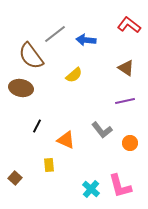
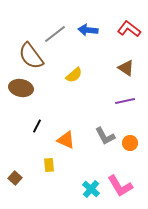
red L-shape: moved 4 px down
blue arrow: moved 2 px right, 10 px up
gray L-shape: moved 3 px right, 6 px down; rotated 10 degrees clockwise
pink L-shape: rotated 16 degrees counterclockwise
